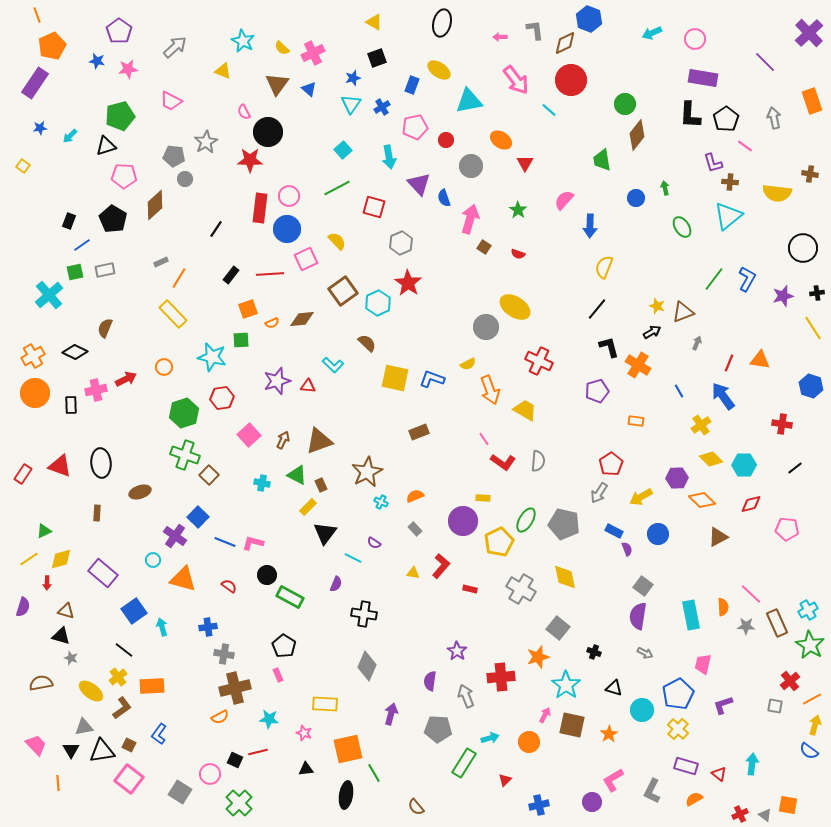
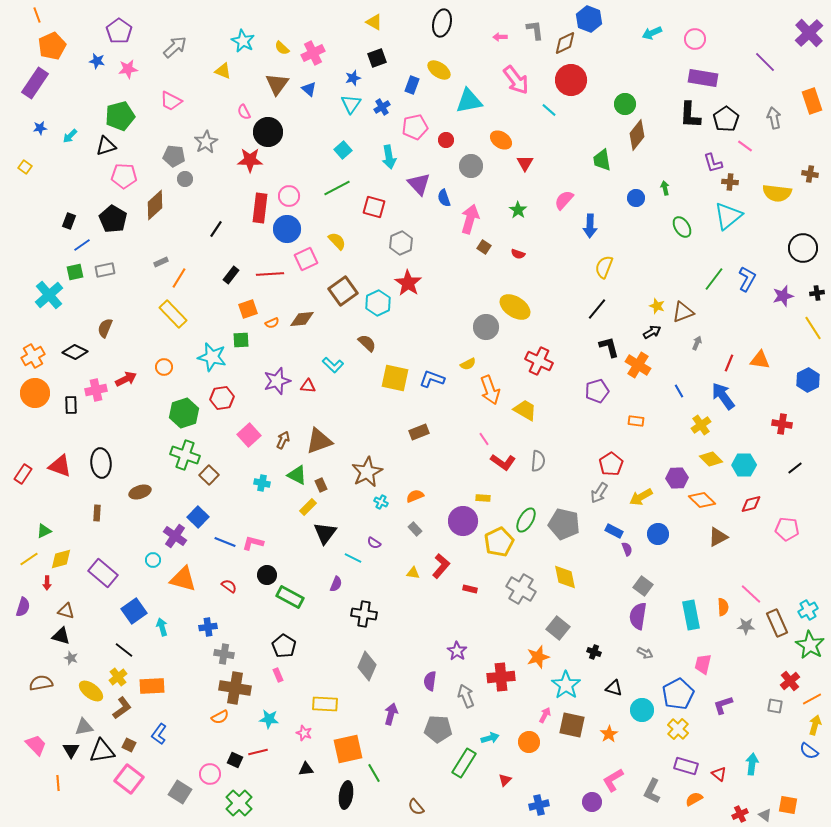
yellow square at (23, 166): moved 2 px right, 1 px down
blue hexagon at (811, 386): moved 3 px left, 6 px up; rotated 15 degrees clockwise
brown cross at (235, 688): rotated 24 degrees clockwise
